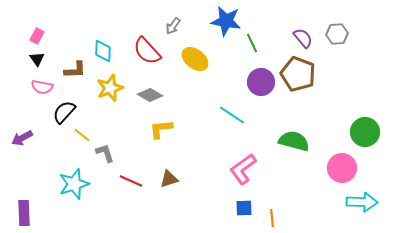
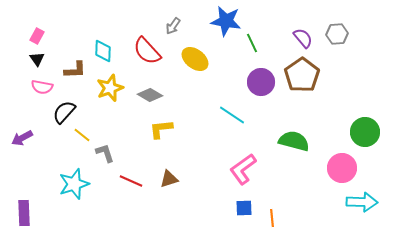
brown pentagon: moved 4 px right, 1 px down; rotated 16 degrees clockwise
